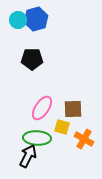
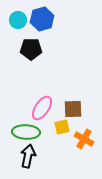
blue hexagon: moved 6 px right
black pentagon: moved 1 px left, 10 px up
yellow square: rotated 28 degrees counterclockwise
green ellipse: moved 11 px left, 6 px up
black arrow: rotated 15 degrees counterclockwise
